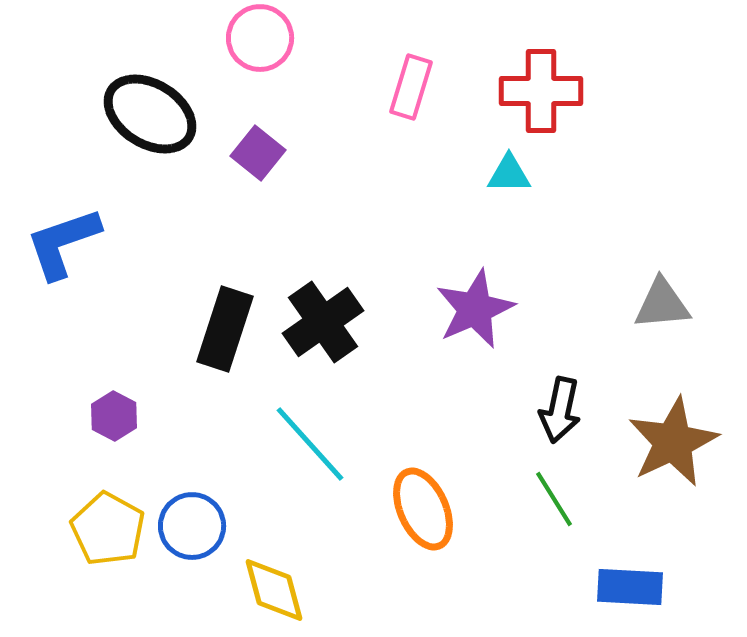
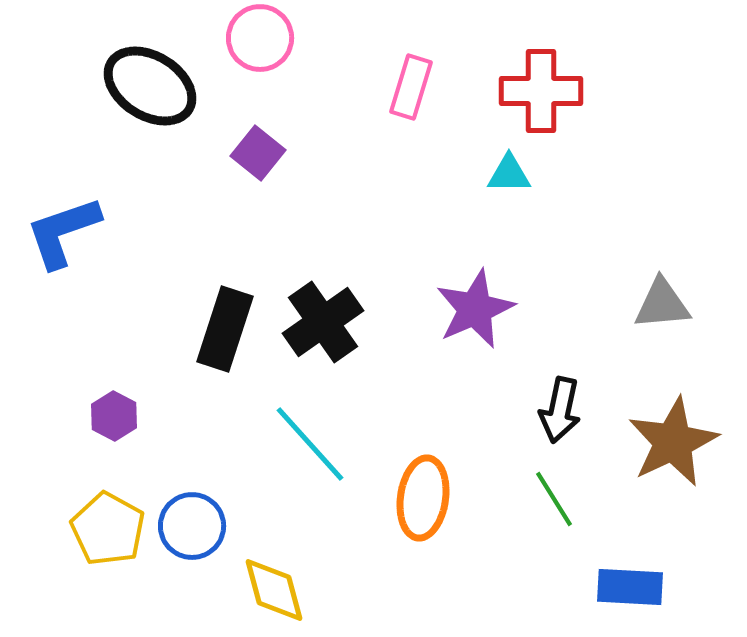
black ellipse: moved 28 px up
blue L-shape: moved 11 px up
orange ellipse: moved 11 px up; rotated 32 degrees clockwise
